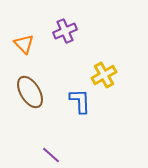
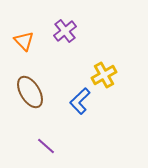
purple cross: rotated 15 degrees counterclockwise
orange triangle: moved 3 px up
blue L-shape: rotated 132 degrees counterclockwise
purple line: moved 5 px left, 9 px up
